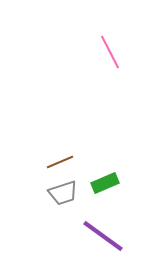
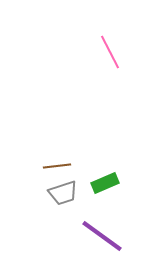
brown line: moved 3 px left, 4 px down; rotated 16 degrees clockwise
purple line: moved 1 px left
